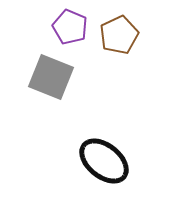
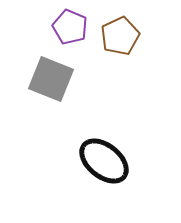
brown pentagon: moved 1 px right, 1 px down
gray square: moved 2 px down
